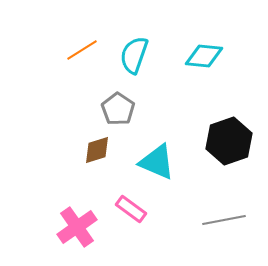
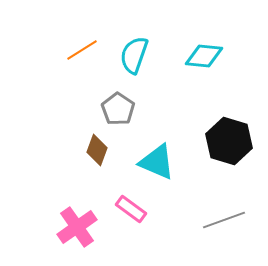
black hexagon: rotated 24 degrees counterclockwise
brown diamond: rotated 52 degrees counterclockwise
gray line: rotated 9 degrees counterclockwise
